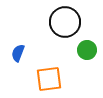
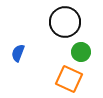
green circle: moved 6 px left, 2 px down
orange square: moved 20 px right; rotated 32 degrees clockwise
